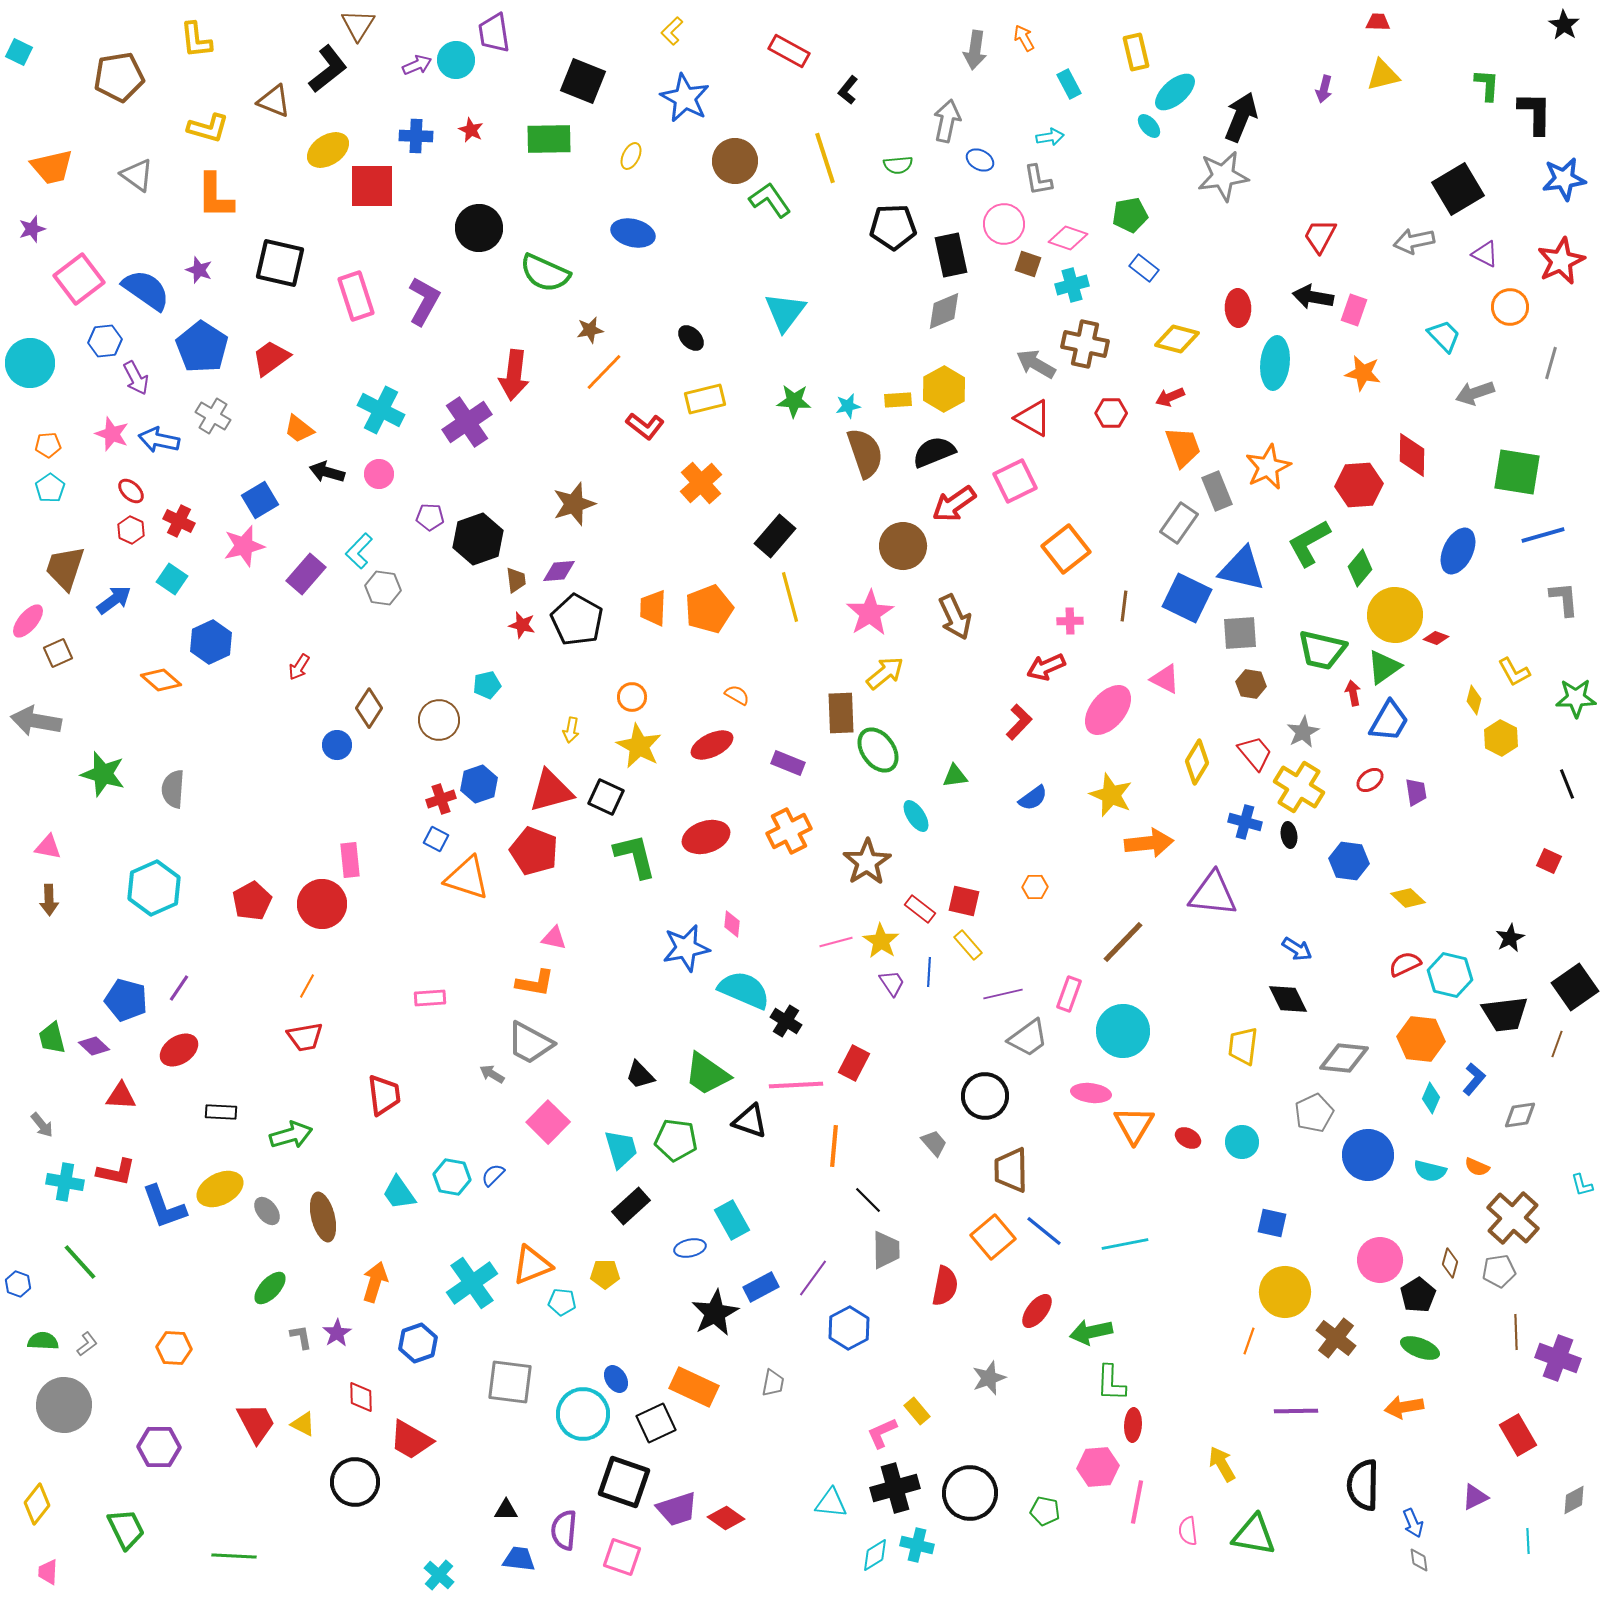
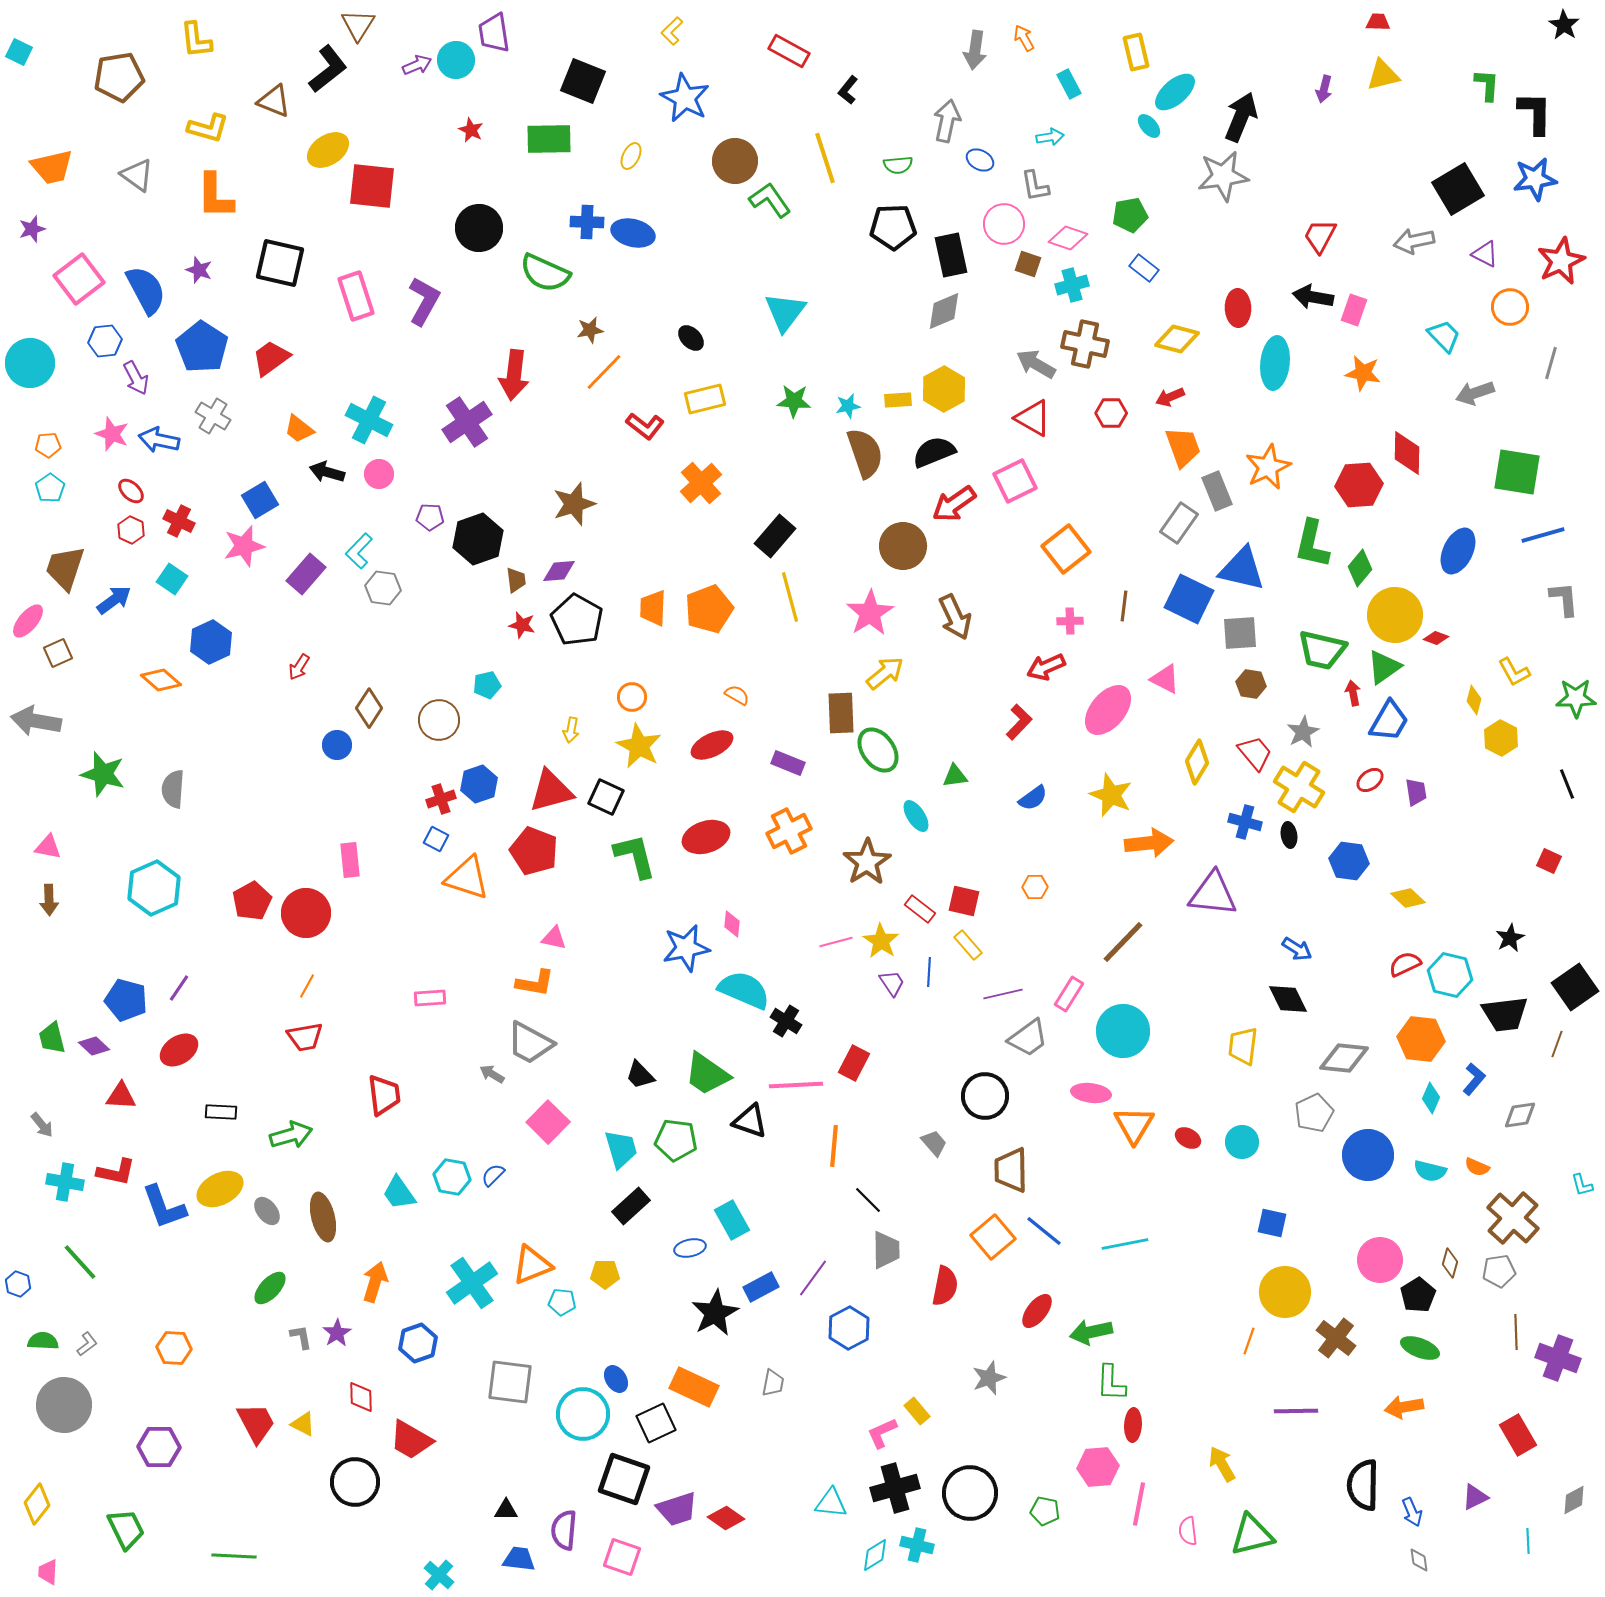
blue cross at (416, 136): moved 171 px right, 86 px down
blue star at (1564, 179): moved 29 px left
gray L-shape at (1038, 180): moved 3 px left, 6 px down
red square at (372, 186): rotated 6 degrees clockwise
blue semicircle at (146, 290): rotated 27 degrees clockwise
cyan cross at (381, 410): moved 12 px left, 10 px down
red diamond at (1412, 455): moved 5 px left, 2 px up
green L-shape at (1309, 543): moved 3 px right, 1 px down; rotated 48 degrees counterclockwise
blue square at (1187, 598): moved 2 px right, 1 px down
red circle at (322, 904): moved 16 px left, 9 px down
pink rectangle at (1069, 994): rotated 12 degrees clockwise
black square at (624, 1482): moved 3 px up
pink line at (1137, 1502): moved 2 px right, 2 px down
blue arrow at (1413, 1523): moved 1 px left, 11 px up
green triangle at (1254, 1535): moved 2 px left; rotated 24 degrees counterclockwise
